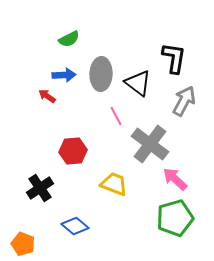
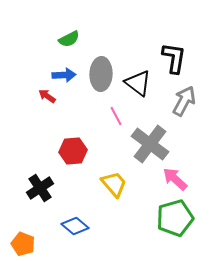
yellow trapezoid: rotated 28 degrees clockwise
